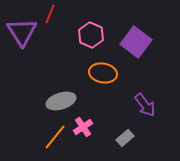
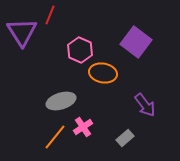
red line: moved 1 px down
pink hexagon: moved 11 px left, 15 px down
